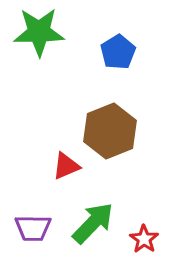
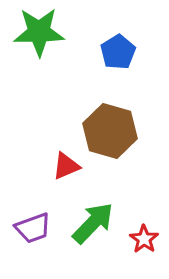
brown hexagon: rotated 22 degrees counterclockwise
purple trapezoid: rotated 21 degrees counterclockwise
